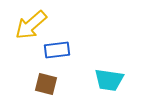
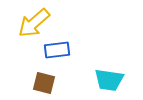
yellow arrow: moved 3 px right, 2 px up
brown square: moved 2 px left, 1 px up
